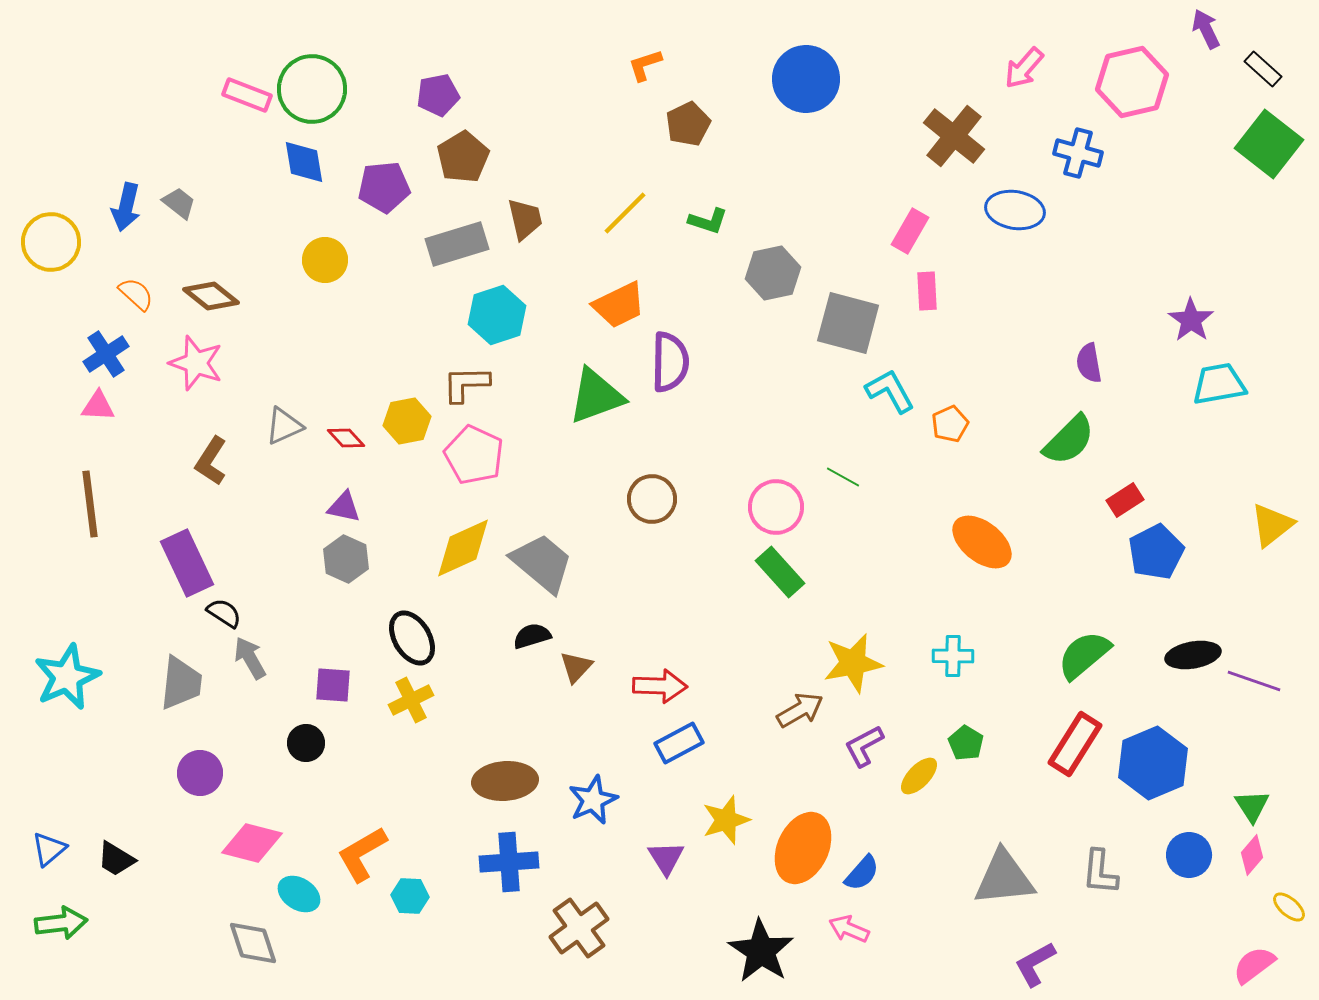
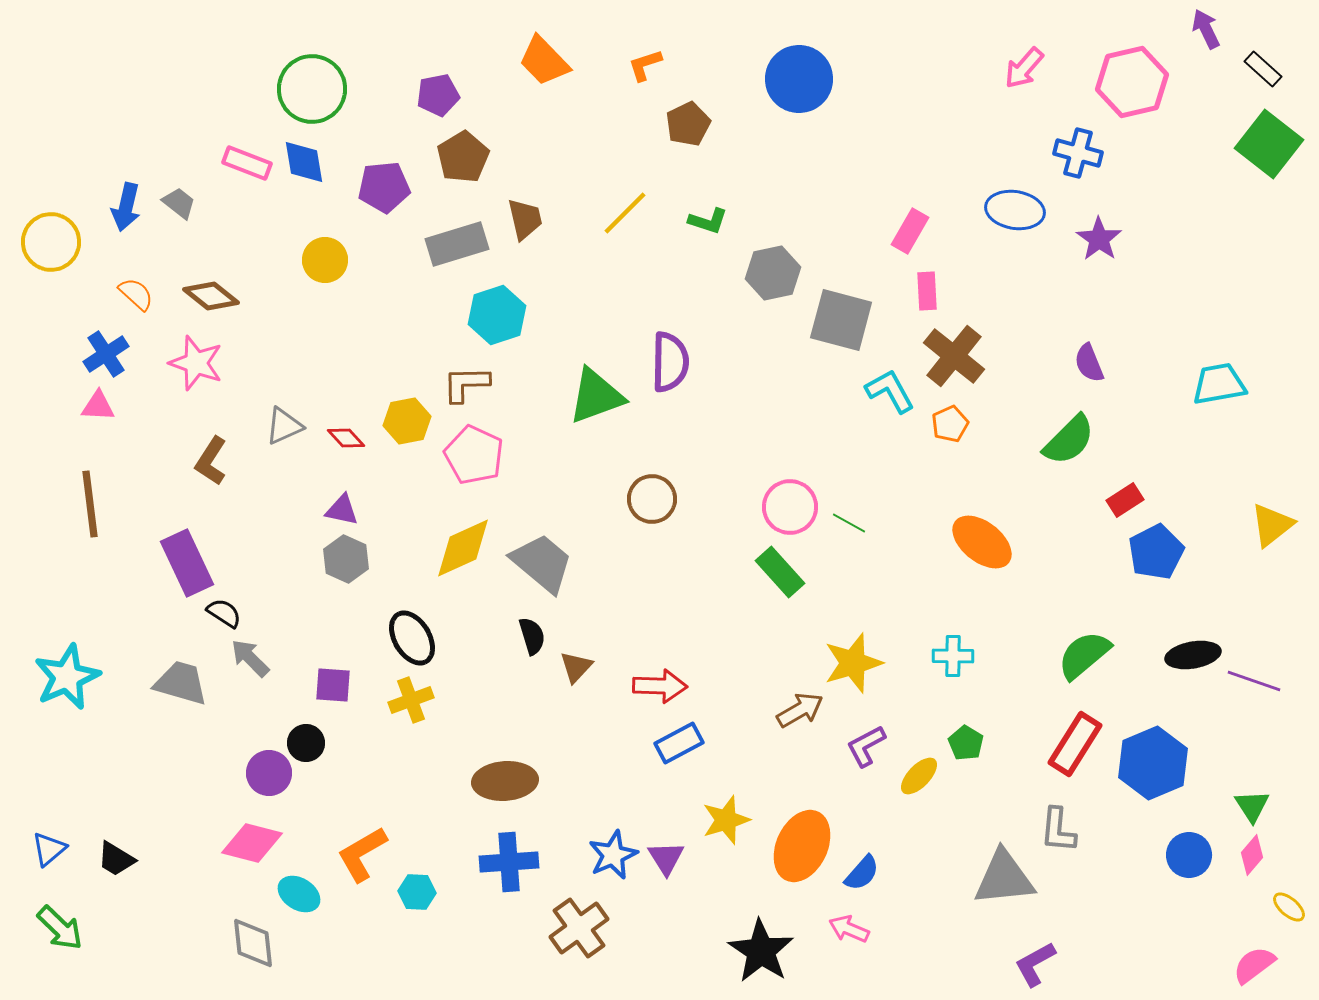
blue circle at (806, 79): moved 7 px left
pink rectangle at (247, 95): moved 68 px down
brown cross at (954, 136): moved 220 px down
orange trapezoid at (619, 305): moved 75 px left, 244 px up; rotated 72 degrees clockwise
purple star at (1191, 320): moved 92 px left, 81 px up
gray square at (848, 323): moved 7 px left, 3 px up
purple semicircle at (1089, 363): rotated 12 degrees counterclockwise
green line at (843, 477): moved 6 px right, 46 px down
purple triangle at (344, 507): moved 2 px left, 3 px down
pink circle at (776, 507): moved 14 px right
black semicircle at (532, 636): rotated 90 degrees clockwise
gray arrow at (250, 658): rotated 15 degrees counterclockwise
yellow star at (853, 663): rotated 6 degrees counterclockwise
gray trapezoid at (181, 683): rotated 80 degrees counterclockwise
yellow cross at (411, 700): rotated 6 degrees clockwise
purple L-shape at (864, 746): moved 2 px right
purple circle at (200, 773): moved 69 px right
blue star at (593, 800): moved 20 px right, 55 px down
orange ellipse at (803, 848): moved 1 px left, 2 px up
gray L-shape at (1100, 872): moved 42 px left, 42 px up
cyan hexagon at (410, 896): moved 7 px right, 4 px up
green arrow at (61, 923): moved 1 px left, 5 px down; rotated 51 degrees clockwise
gray diamond at (253, 943): rotated 12 degrees clockwise
